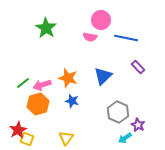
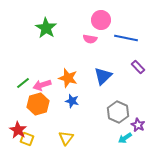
pink semicircle: moved 2 px down
red star: rotated 12 degrees counterclockwise
